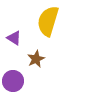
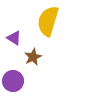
brown star: moved 3 px left, 2 px up
